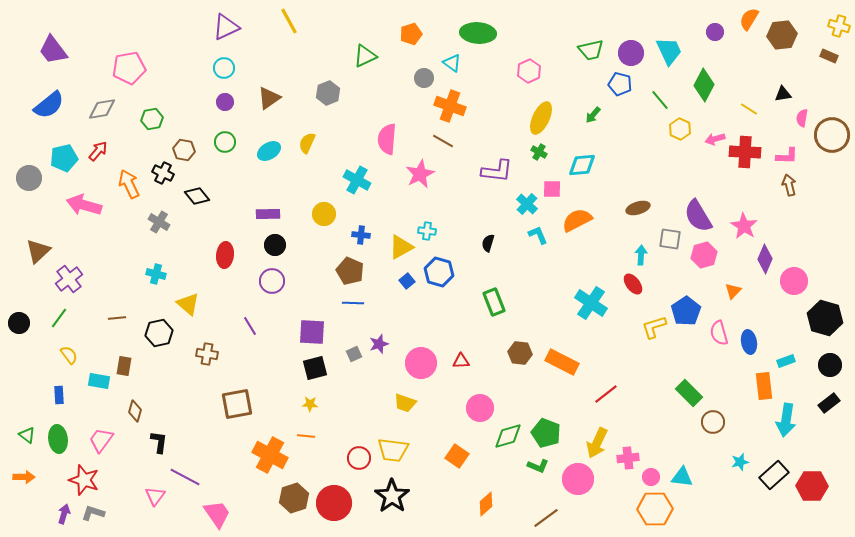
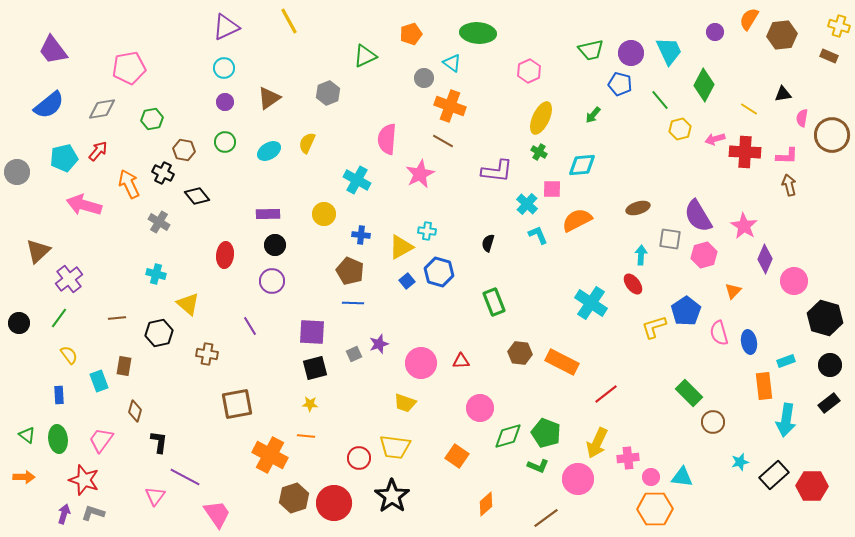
yellow hexagon at (680, 129): rotated 20 degrees clockwise
gray circle at (29, 178): moved 12 px left, 6 px up
cyan rectangle at (99, 381): rotated 60 degrees clockwise
yellow trapezoid at (393, 450): moved 2 px right, 3 px up
